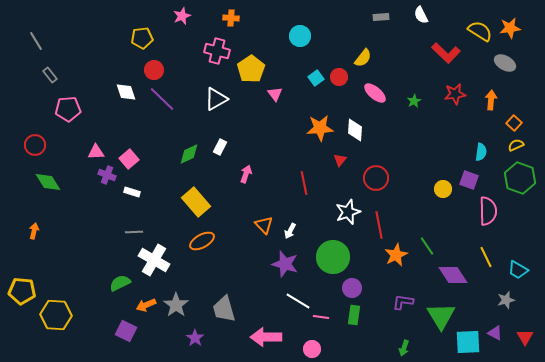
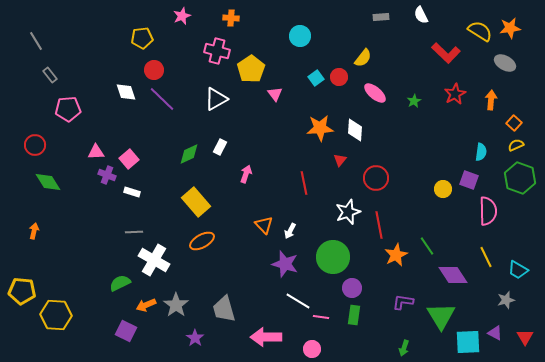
red star at (455, 94): rotated 20 degrees counterclockwise
